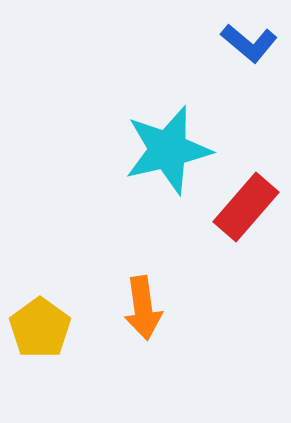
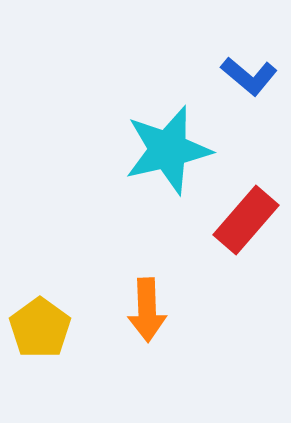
blue L-shape: moved 33 px down
red rectangle: moved 13 px down
orange arrow: moved 4 px right, 2 px down; rotated 6 degrees clockwise
